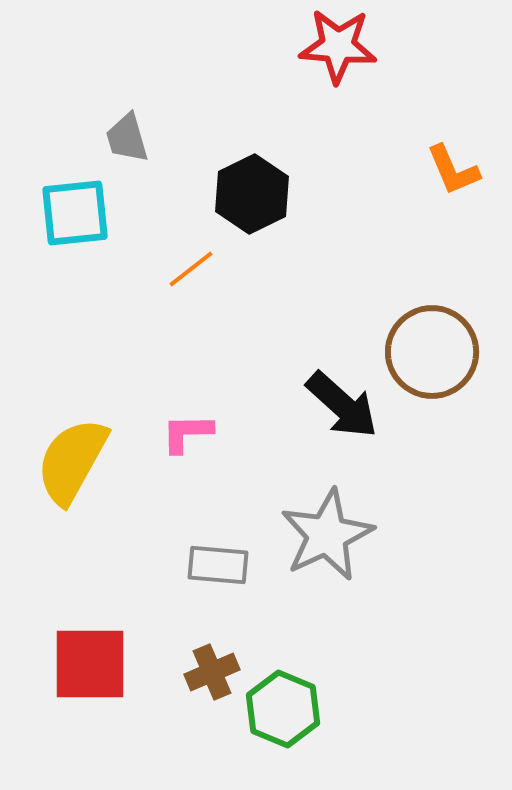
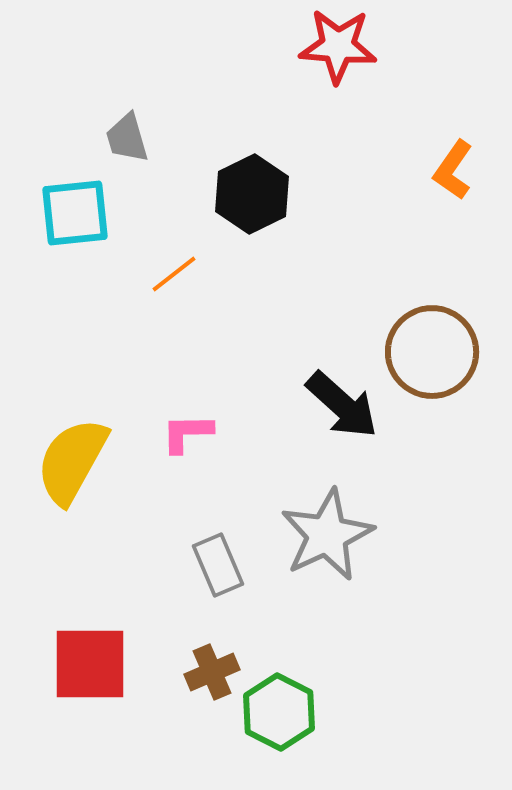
orange L-shape: rotated 58 degrees clockwise
orange line: moved 17 px left, 5 px down
gray rectangle: rotated 62 degrees clockwise
green hexagon: moved 4 px left, 3 px down; rotated 4 degrees clockwise
